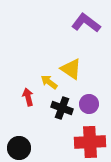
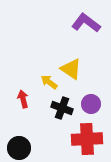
red arrow: moved 5 px left, 2 px down
purple circle: moved 2 px right
red cross: moved 3 px left, 3 px up
